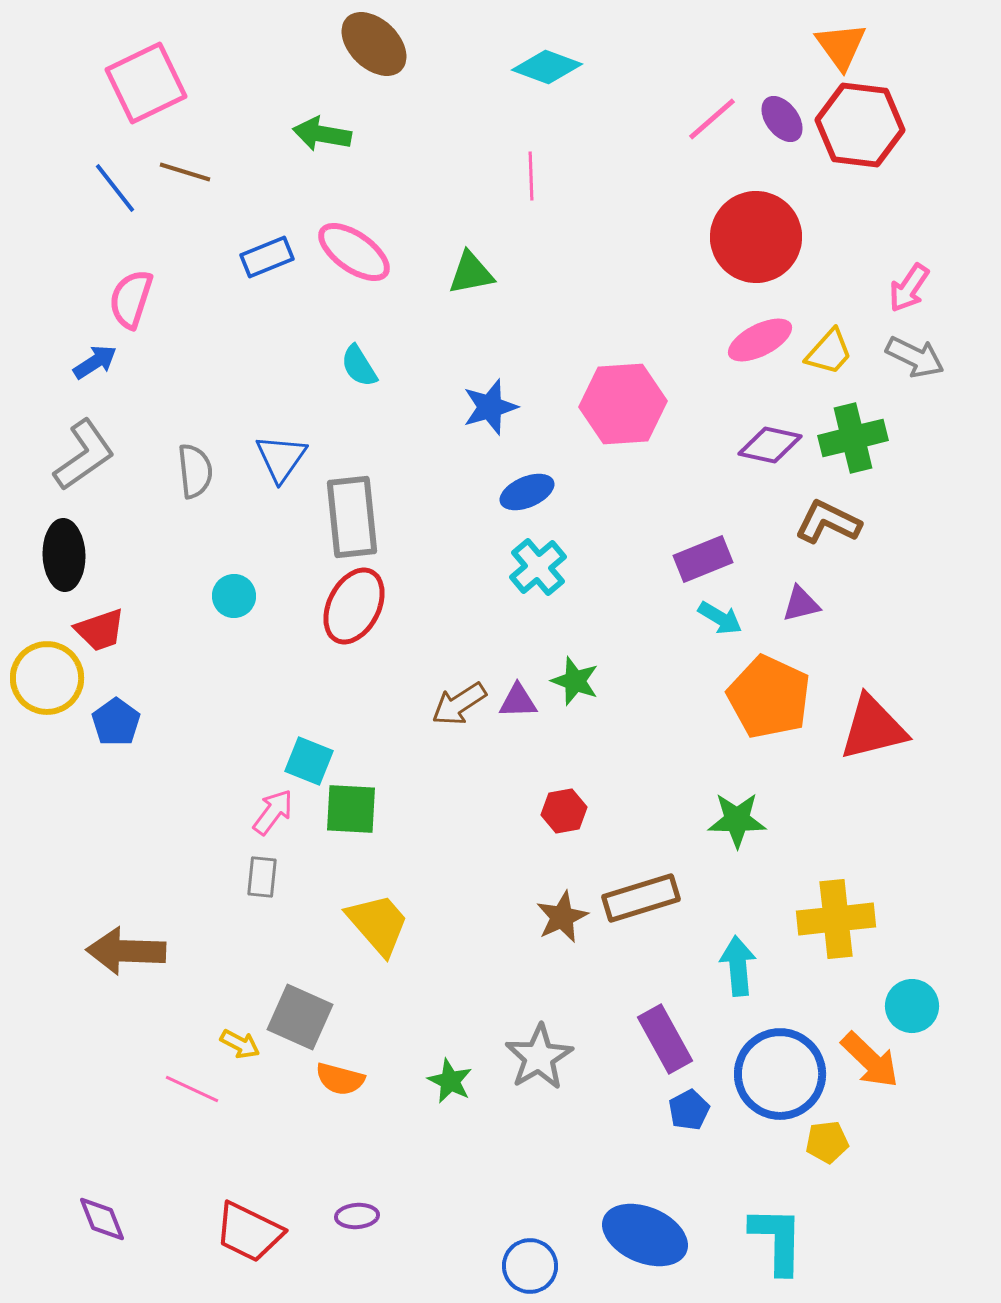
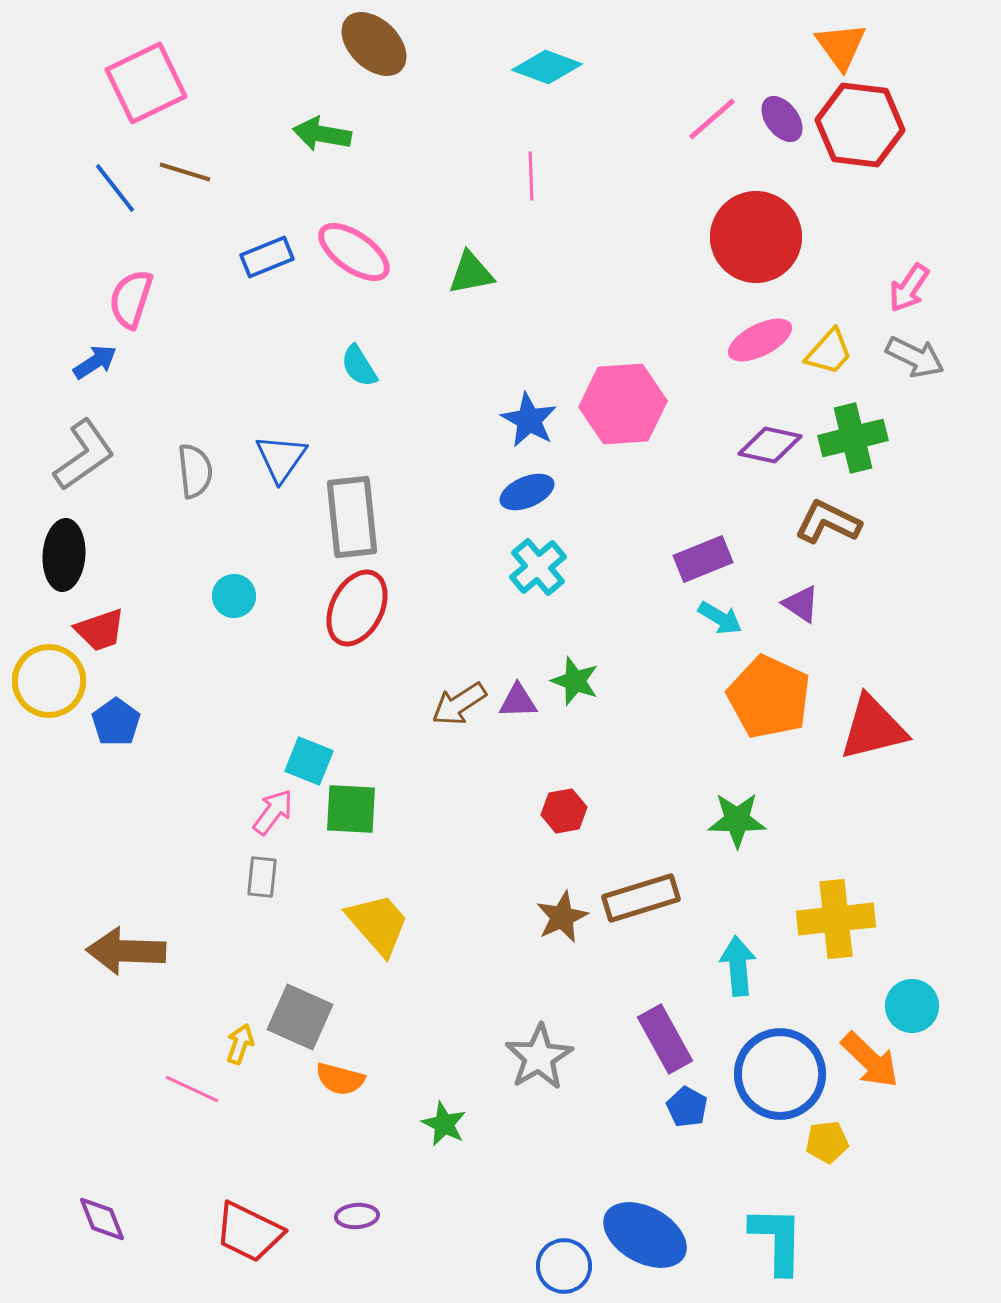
blue star at (490, 407): moved 39 px right, 13 px down; rotated 26 degrees counterclockwise
black ellipse at (64, 555): rotated 6 degrees clockwise
purple triangle at (801, 604): rotated 48 degrees clockwise
red ellipse at (354, 606): moved 3 px right, 2 px down
yellow circle at (47, 678): moved 2 px right, 3 px down
yellow arrow at (240, 1044): rotated 99 degrees counterclockwise
green star at (450, 1081): moved 6 px left, 43 px down
blue pentagon at (689, 1110): moved 2 px left, 3 px up; rotated 15 degrees counterclockwise
blue ellipse at (645, 1235): rotated 6 degrees clockwise
blue circle at (530, 1266): moved 34 px right
